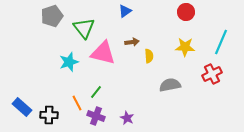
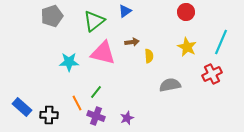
green triangle: moved 10 px right, 7 px up; rotated 30 degrees clockwise
yellow star: moved 2 px right; rotated 24 degrees clockwise
cyan star: rotated 18 degrees clockwise
purple star: rotated 24 degrees clockwise
